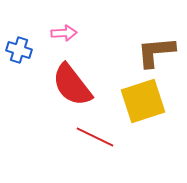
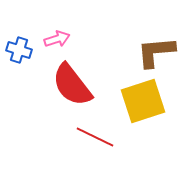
pink arrow: moved 7 px left, 6 px down; rotated 15 degrees counterclockwise
